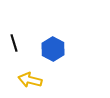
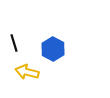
yellow arrow: moved 3 px left, 8 px up
